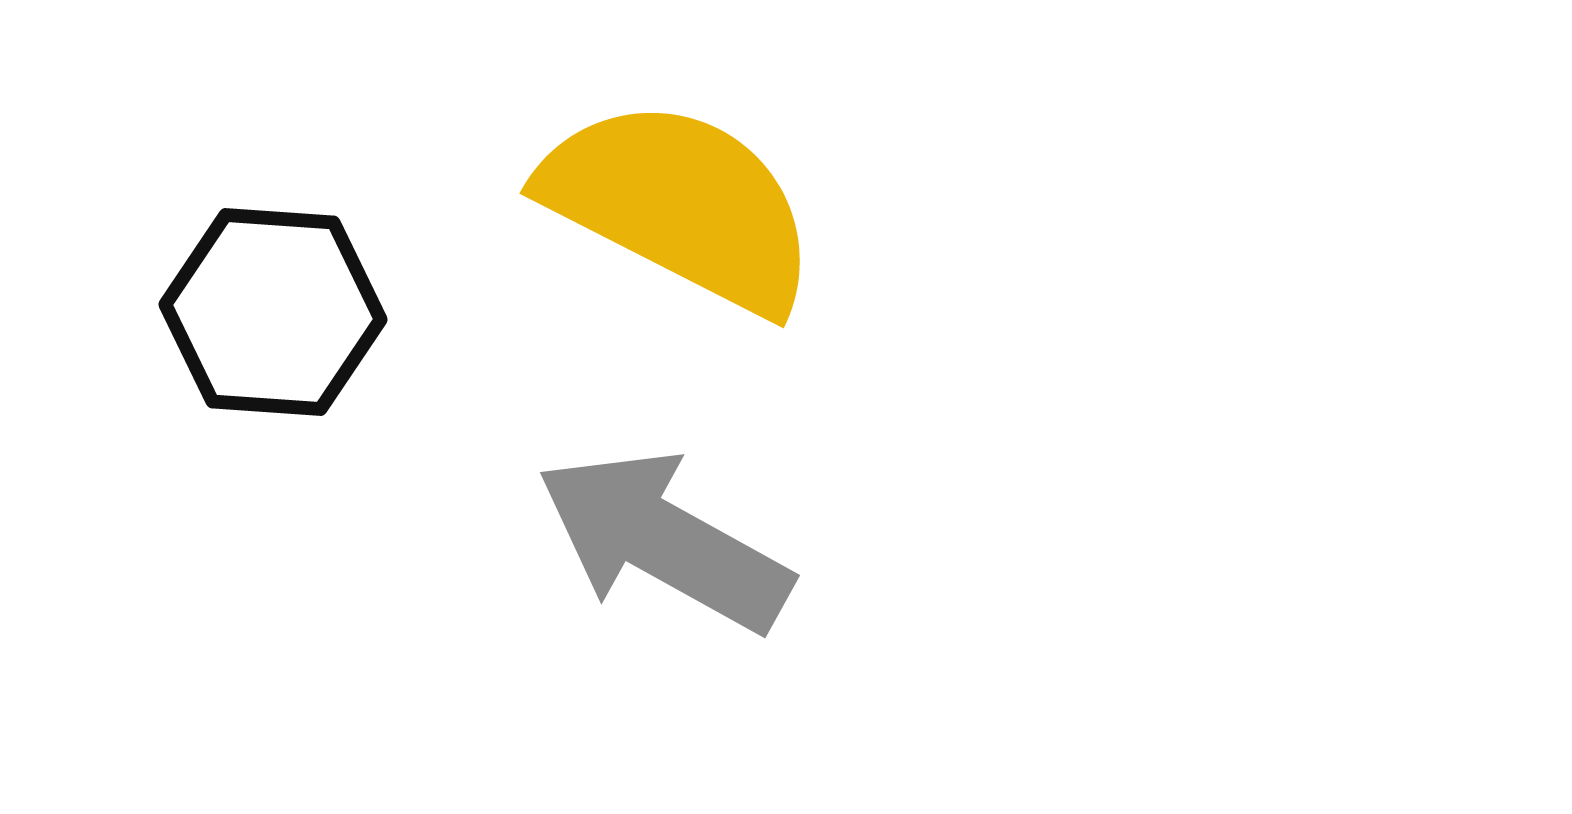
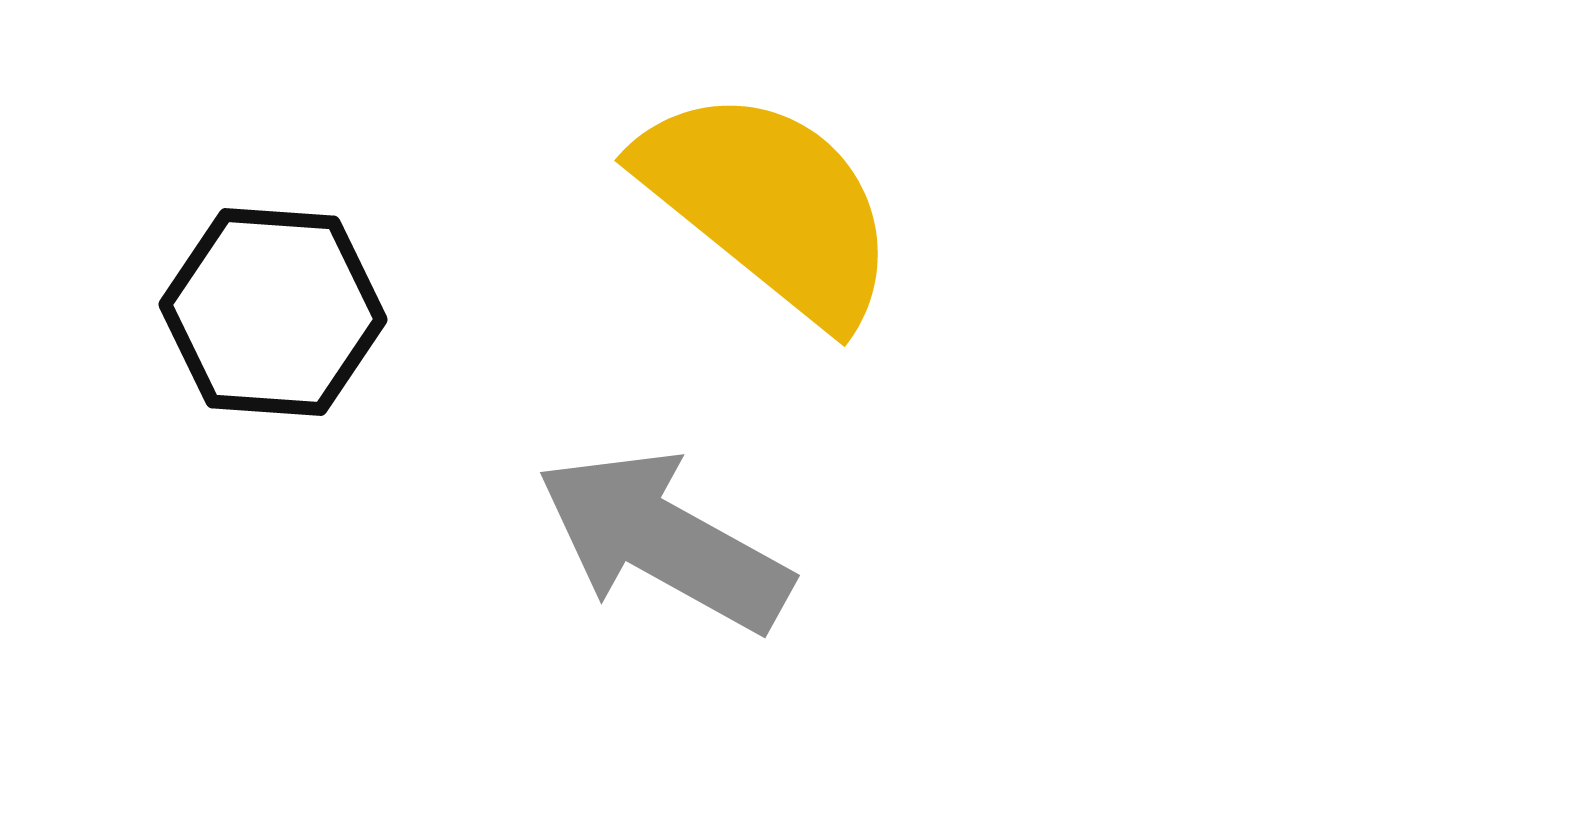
yellow semicircle: moved 89 px right; rotated 12 degrees clockwise
